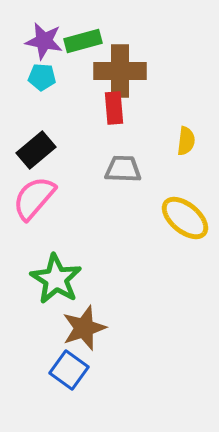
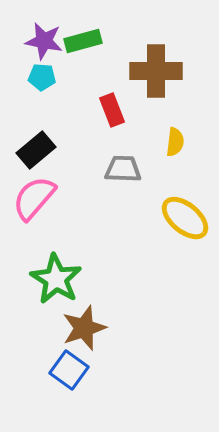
brown cross: moved 36 px right
red rectangle: moved 2 px left, 2 px down; rotated 16 degrees counterclockwise
yellow semicircle: moved 11 px left, 1 px down
